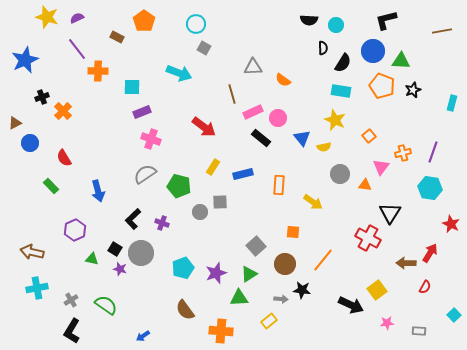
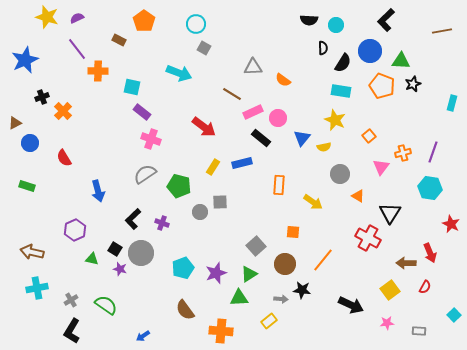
black L-shape at (386, 20): rotated 30 degrees counterclockwise
brown rectangle at (117, 37): moved 2 px right, 3 px down
blue circle at (373, 51): moved 3 px left
cyan square at (132, 87): rotated 12 degrees clockwise
black star at (413, 90): moved 6 px up
brown line at (232, 94): rotated 42 degrees counterclockwise
purple rectangle at (142, 112): rotated 60 degrees clockwise
blue triangle at (302, 138): rotated 18 degrees clockwise
blue rectangle at (243, 174): moved 1 px left, 11 px up
orange triangle at (365, 185): moved 7 px left, 11 px down; rotated 24 degrees clockwise
green rectangle at (51, 186): moved 24 px left; rotated 28 degrees counterclockwise
red arrow at (430, 253): rotated 126 degrees clockwise
yellow square at (377, 290): moved 13 px right
